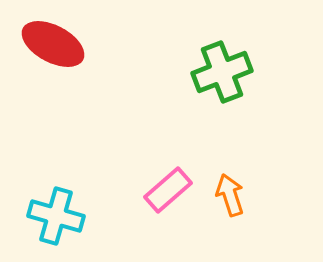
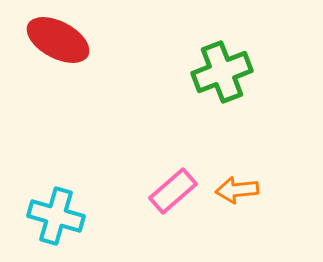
red ellipse: moved 5 px right, 4 px up
pink rectangle: moved 5 px right, 1 px down
orange arrow: moved 7 px right, 5 px up; rotated 78 degrees counterclockwise
